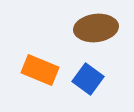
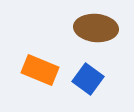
brown ellipse: rotated 12 degrees clockwise
